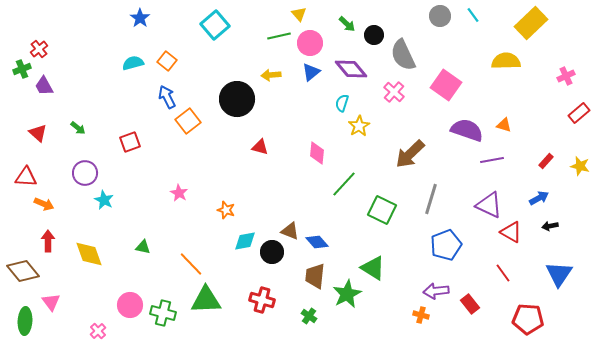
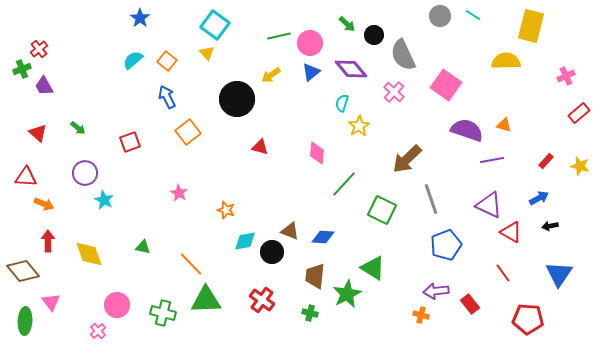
yellow triangle at (299, 14): moved 92 px left, 39 px down
cyan line at (473, 15): rotated 21 degrees counterclockwise
yellow rectangle at (531, 23): moved 3 px down; rotated 32 degrees counterclockwise
cyan square at (215, 25): rotated 12 degrees counterclockwise
cyan semicircle at (133, 63): moved 3 px up; rotated 25 degrees counterclockwise
yellow arrow at (271, 75): rotated 30 degrees counterclockwise
orange square at (188, 121): moved 11 px down
brown arrow at (410, 154): moved 3 px left, 5 px down
gray line at (431, 199): rotated 36 degrees counterclockwise
blue diamond at (317, 242): moved 6 px right, 5 px up; rotated 45 degrees counterclockwise
red cross at (262, 300): rotated 20 degrees clockwise
pink circle at (130, 305): moved 13 px left
green cross at (309, 316): moved 1 px right, 3 px up; rotated 21 degrees counterclockwise
